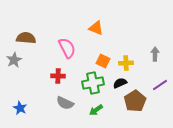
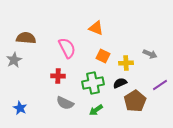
gray arrow: moved 5 px left; rotated 112 degrees clockwise
orange square: moved 5 px up
